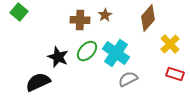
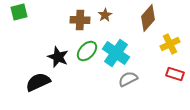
green square: rotated 36 degrees clockwise
yellow cross: rotated 18 degrees clockwise
